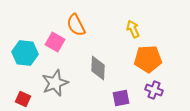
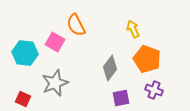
orange pentagon: moved 1 px left; rotated 24 degrees clockwise
gray diamond: moved 12 px right; rotated 35 degrees clockwise
